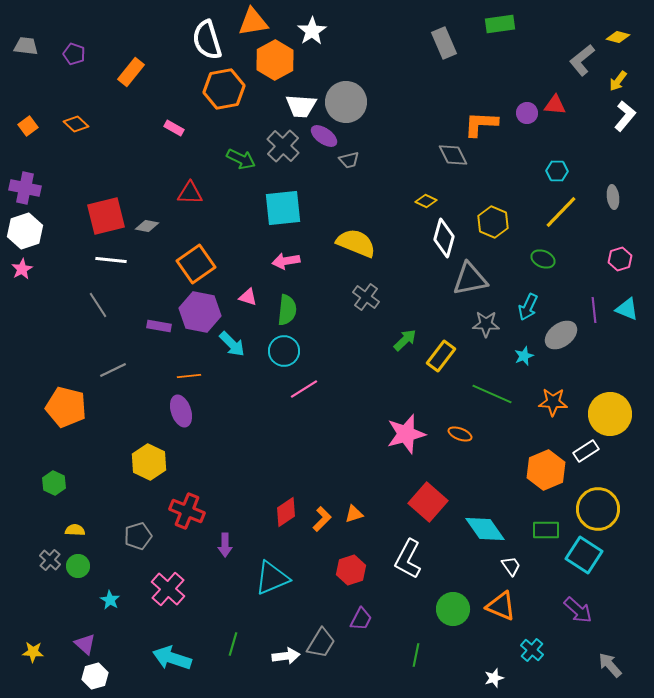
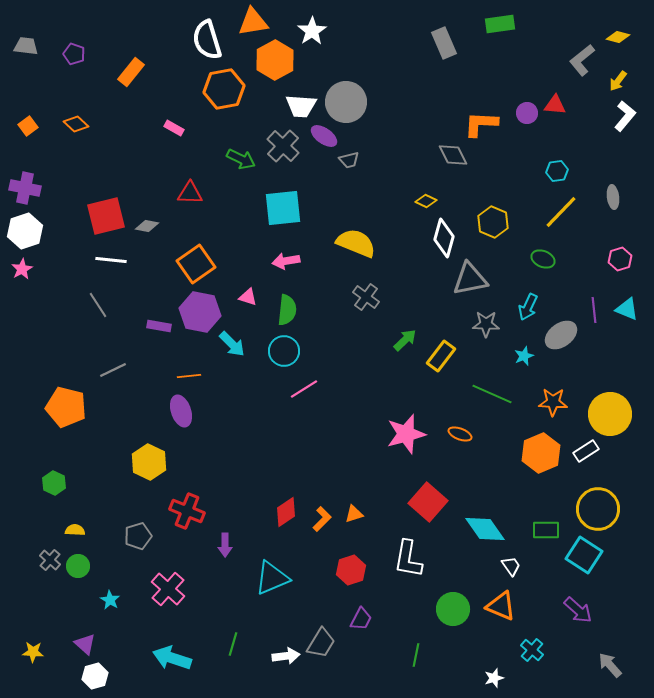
cyan hexagon at (557, 171): rotated 10 degrees counterclockwise
orange hexagon at (546, 470): moved 5 px left, 17 px up
white L-shape at (408, 559): rotated 18 degrees counterclockwise
